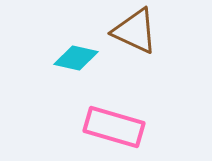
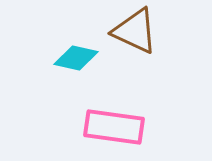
pink rectangle: rotated 8 degrees counterclockwise
